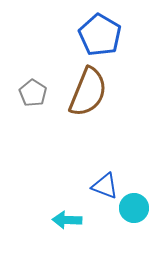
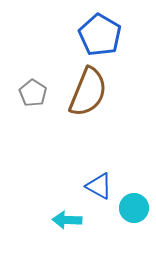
blue triangle: moved 6 px left; rotated 8 degrees clockwise
